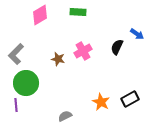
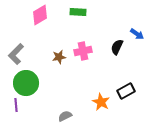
pink cross: rotated 18 degrees clockwise
brown star: moved 1 px right, 2 px up; rotated 24 degrees counterclockwise
black rectangle: moved 4 px left, 8 px up
